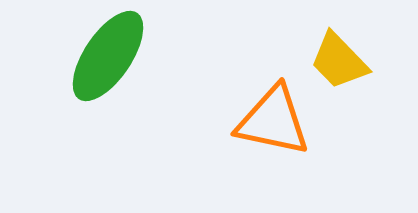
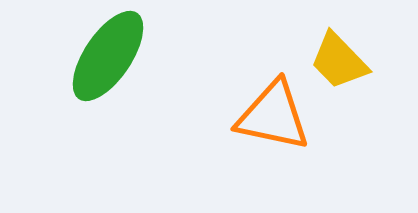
orange triangle: moved 5 px up
